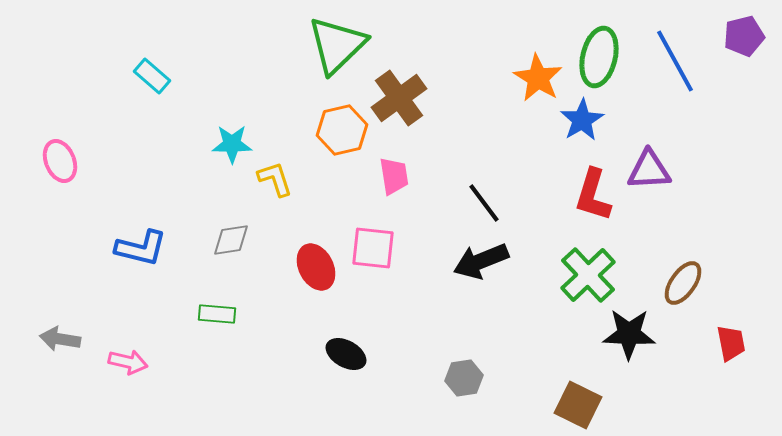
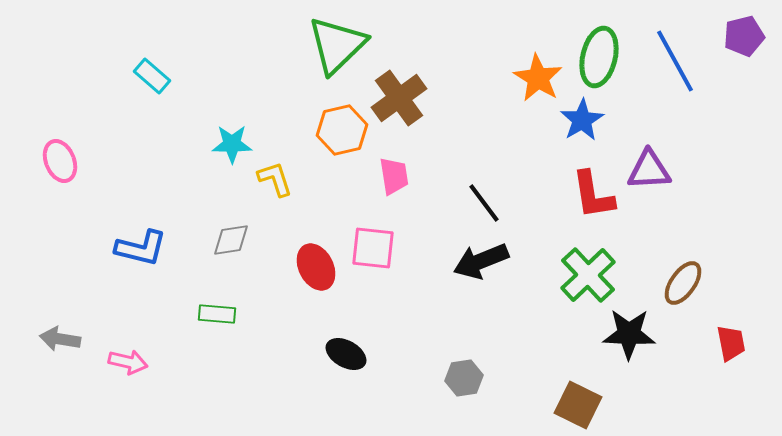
red L-shape: rotated 26 degrees counterclockwise
